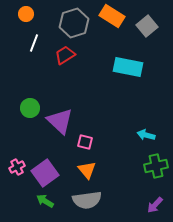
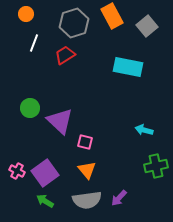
orange rectangle: rotated 30 degrees clockwise
cyan arrow: moved 2 px left, 5 px up
pink cross: moved 4 px down; rotated 35 degrees counterclockwise
purple arrow: moved 36 px left, 7 px up
